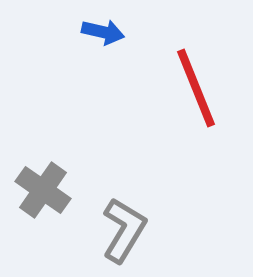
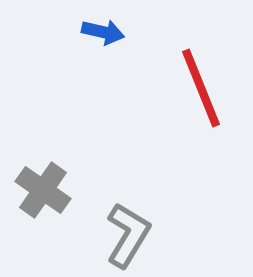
red line: moved 5 px right
gray L-shape: moved 4 px right, 5 px down
